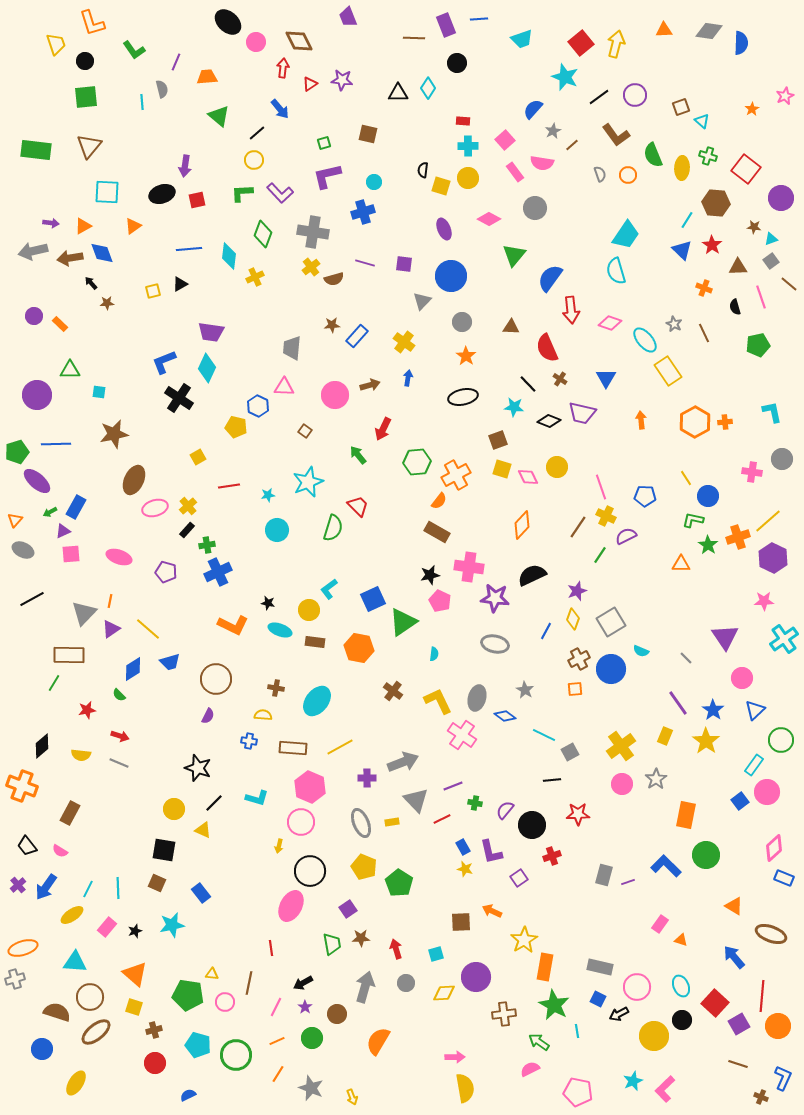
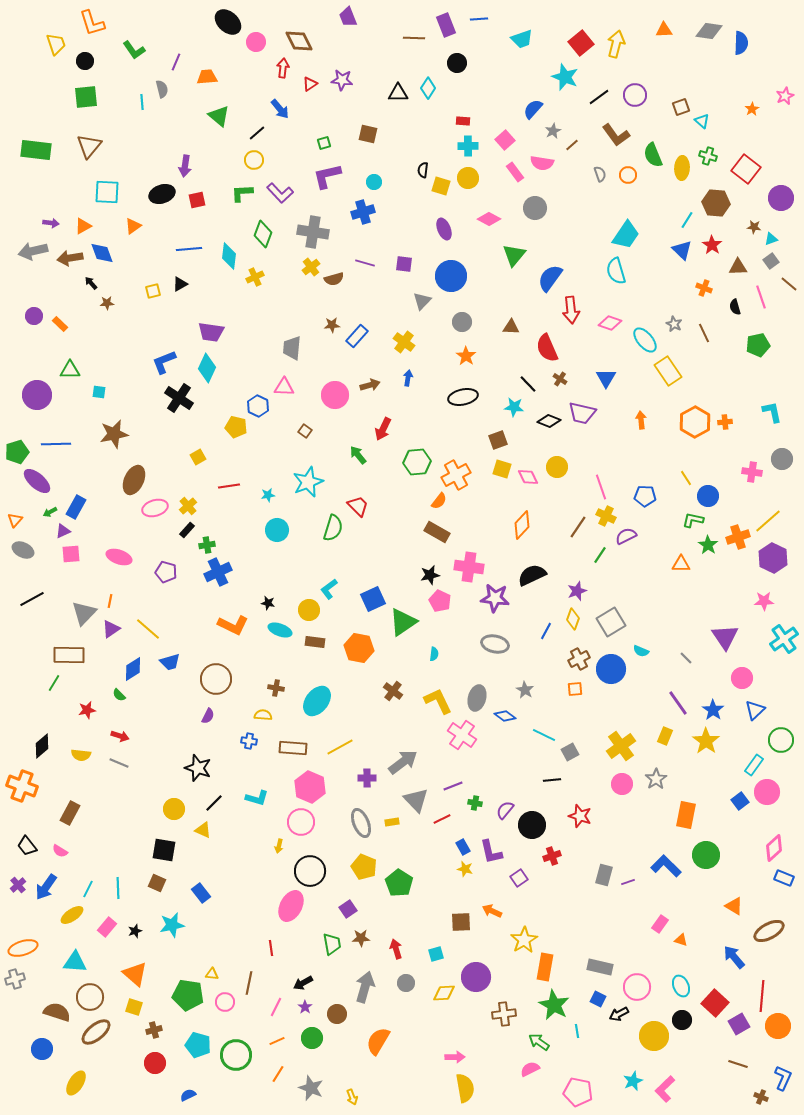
gray arrow at (403, 762): rotated 16 degrees counterclockwise
red star at (578, 814): moved 2 px right, 2 px down; rotated 20 degrees clockwise
brown ellipse at (771, 934): moved 2 px left, 3 px up; rotated 48 degrees counterclockwise
